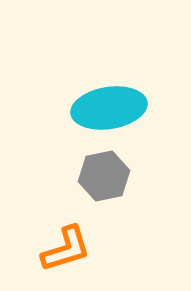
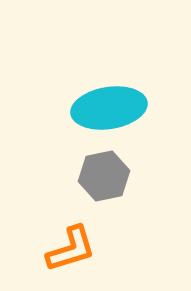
orange L-shape: moved 5 px right
